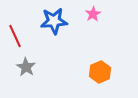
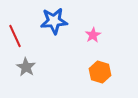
pink star: moved 21 px down
orange hexagon: rotated 20 degrees counterclockwise
